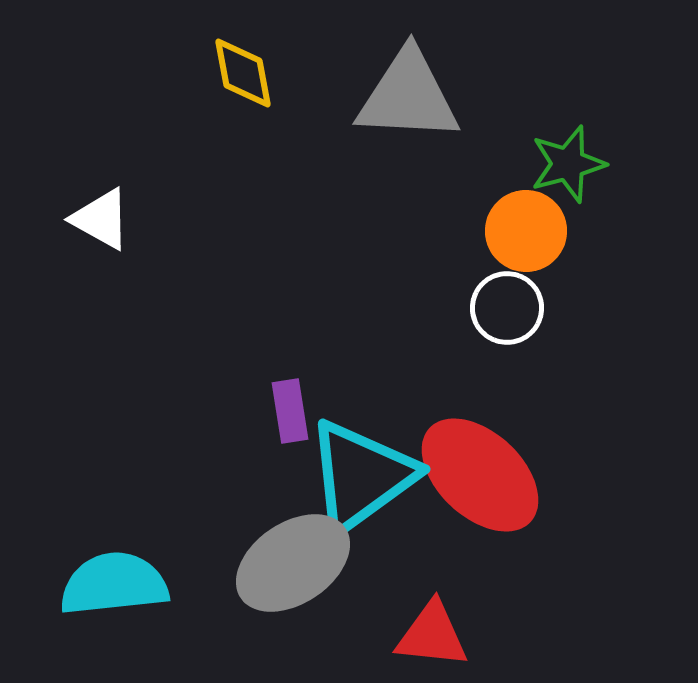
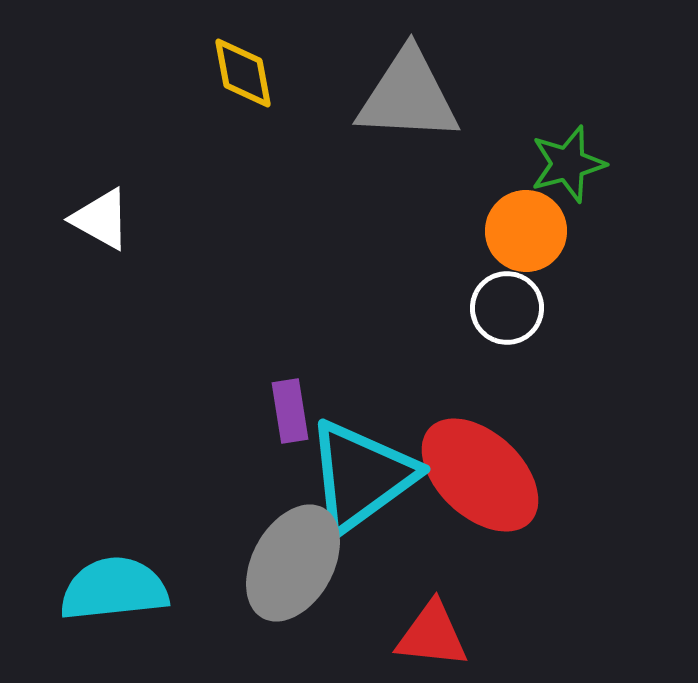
gray ellipse: rotated 27 degrees counterclockwise
cyan semicircle: moved 5 px down
